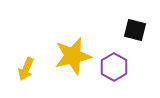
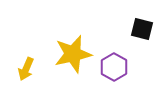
black square: moved 7 px right, 1 px up
yellow star: moved 2 px up
